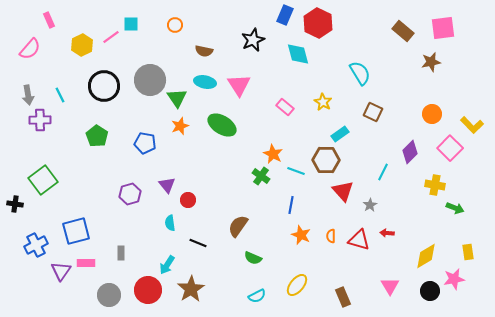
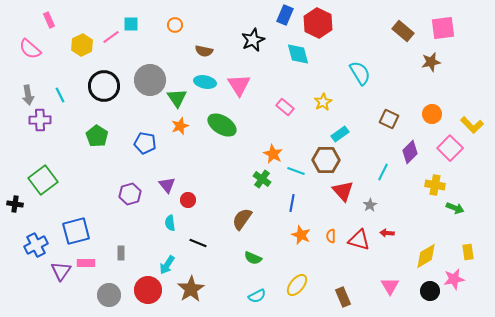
pink semicircle at (30, 49): rotated 90 degrees clockwise
yellow star at (323, 102): rotated 12 degrees clockwise
brown square at (373, 112): moved 16 px right, 7 px down
green cross at (261, 176): moved 1 px right, 3 px down
blue line at (291, 205): moved 1 px right, 2 px up
brown semicircle at (238, 226): moved 4 px right, 7 px up
